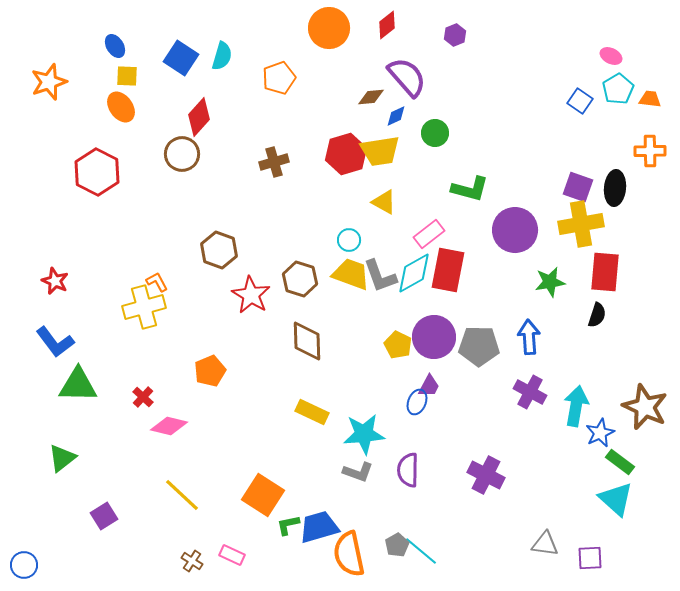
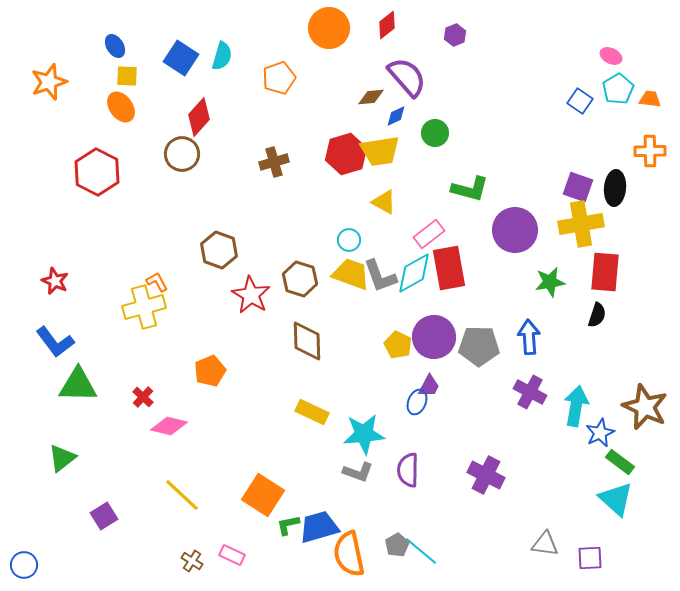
red rectangle at (448, 270): moved 1 px right, 2 px up; rotated 21 degrees counterclockwise
